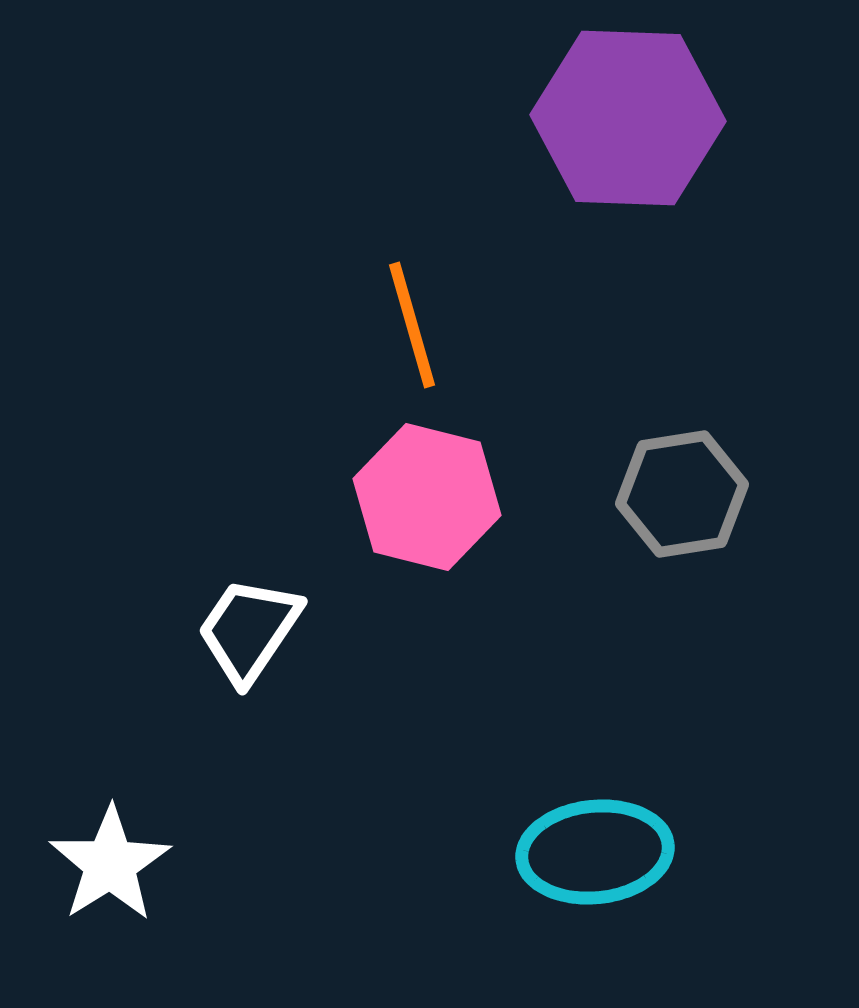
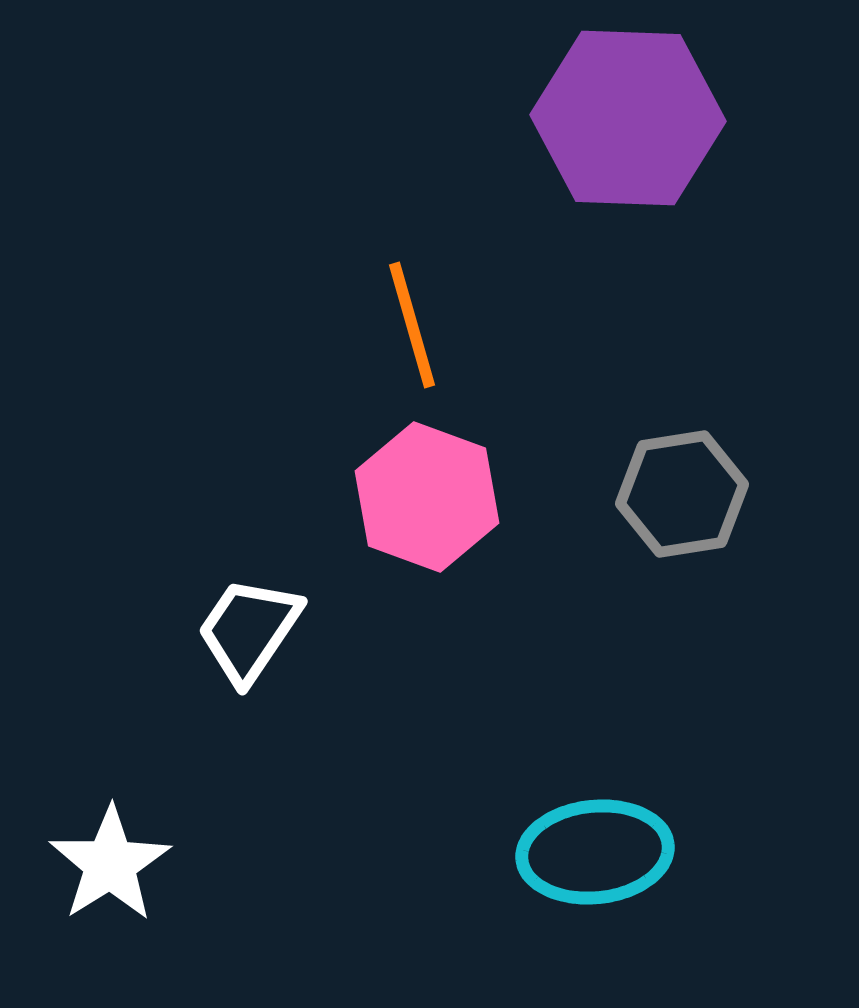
pink hexagon: rotated 6 degrees clockwise
